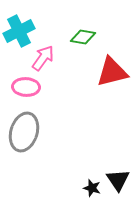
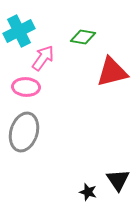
black star: moved 4 px left, 4 px down
